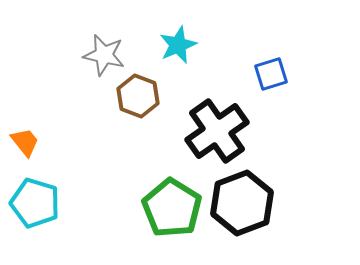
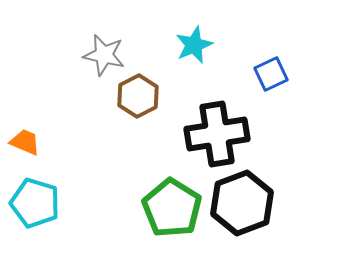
cyan star: moved 16 px right
blue square: rotated 8 degrees counterclockwise
brown hexagon: rotated 12 degrees clockwise
black cross: moved 3 px down; rotated 26 degrees clockwise
orange trapezoid: rotated 28 degrees counterclockwise
